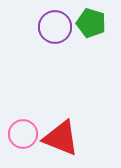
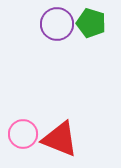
purple circle: moved 2 px right, 3 px up
red triangle: moved 1 px left, 1 px down
